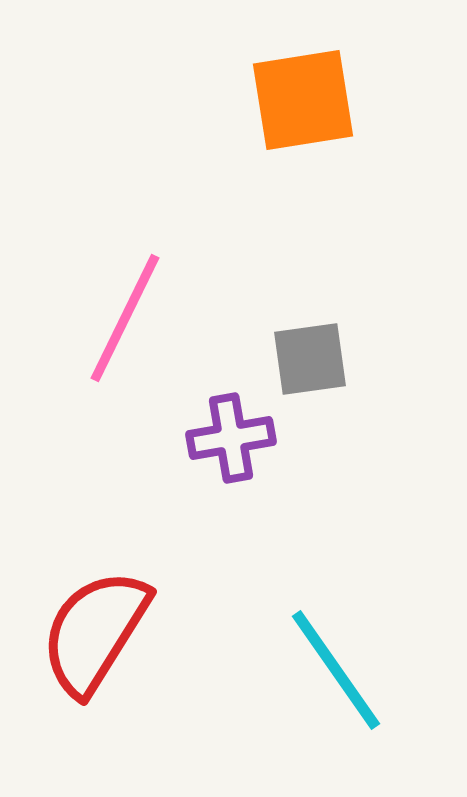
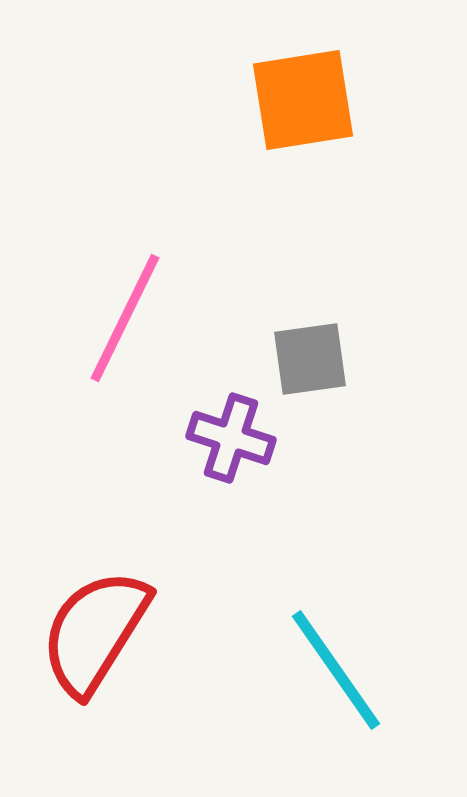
purple cross: rotated 28 degrees clockwise
